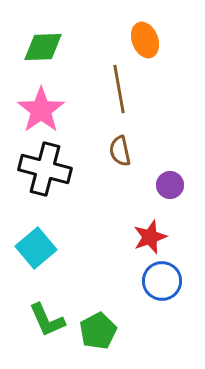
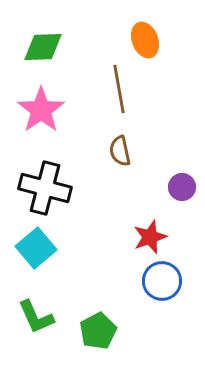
black cross: moved 19 px down
purple circle: moved 12 px right, 2 px down
green L-shape: moved 11 px left, 3 px up
